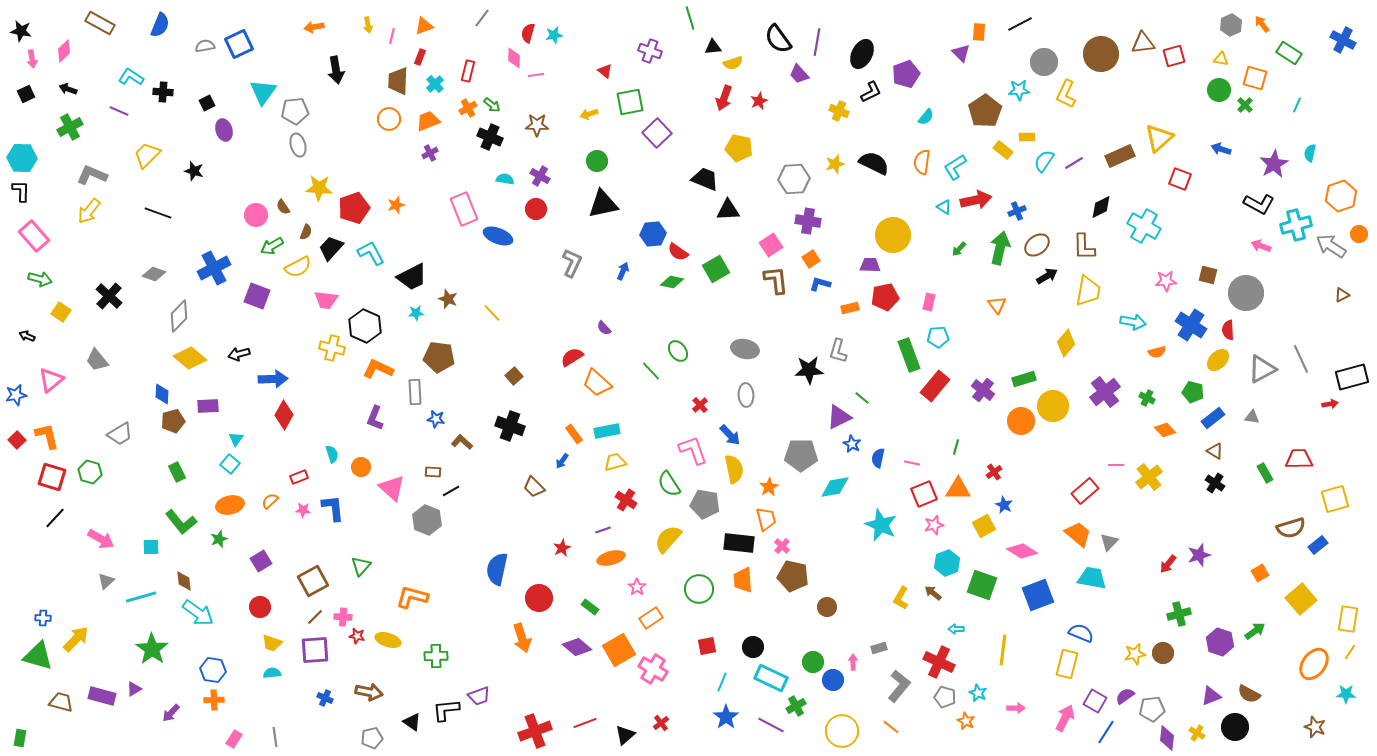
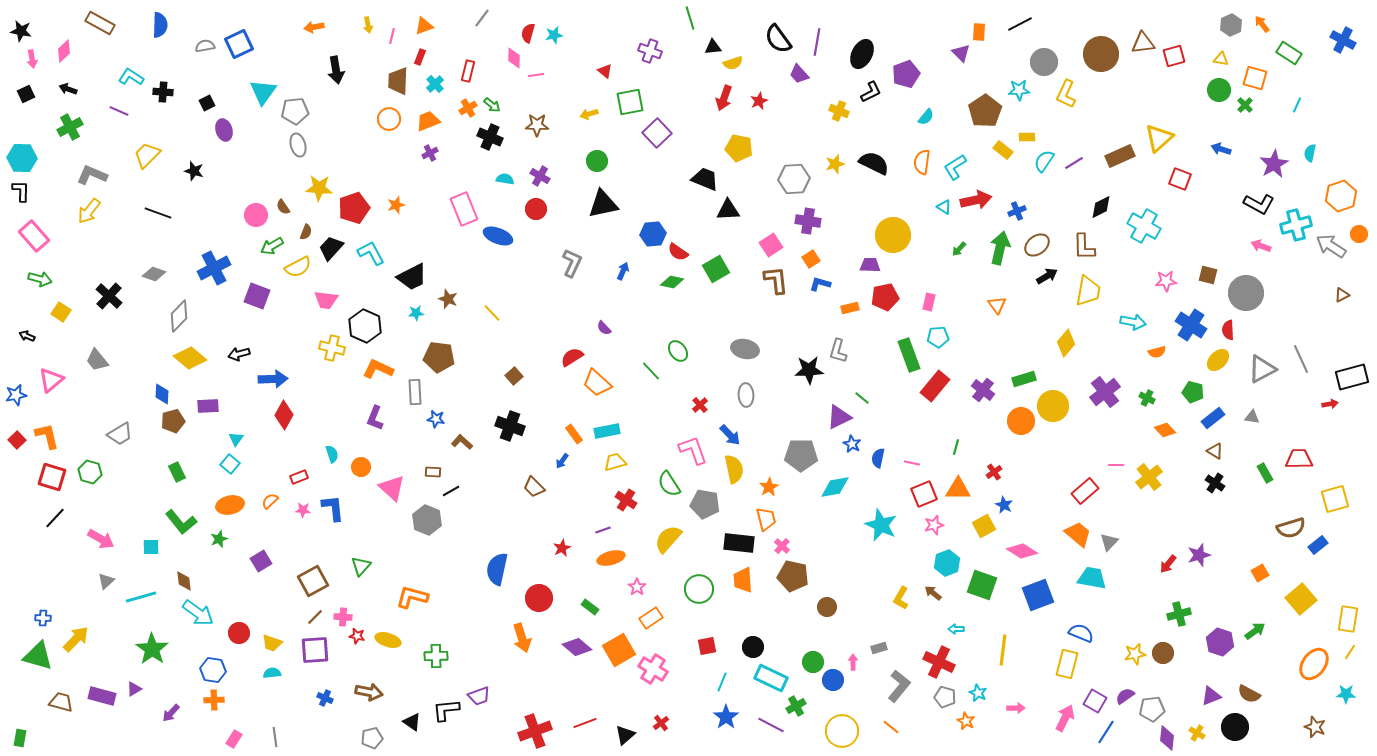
blue semicircle at (160, 25): rotated 20 degrees counterclockwise
red circle at (260, 607): moved 21 px left, 26 px down
